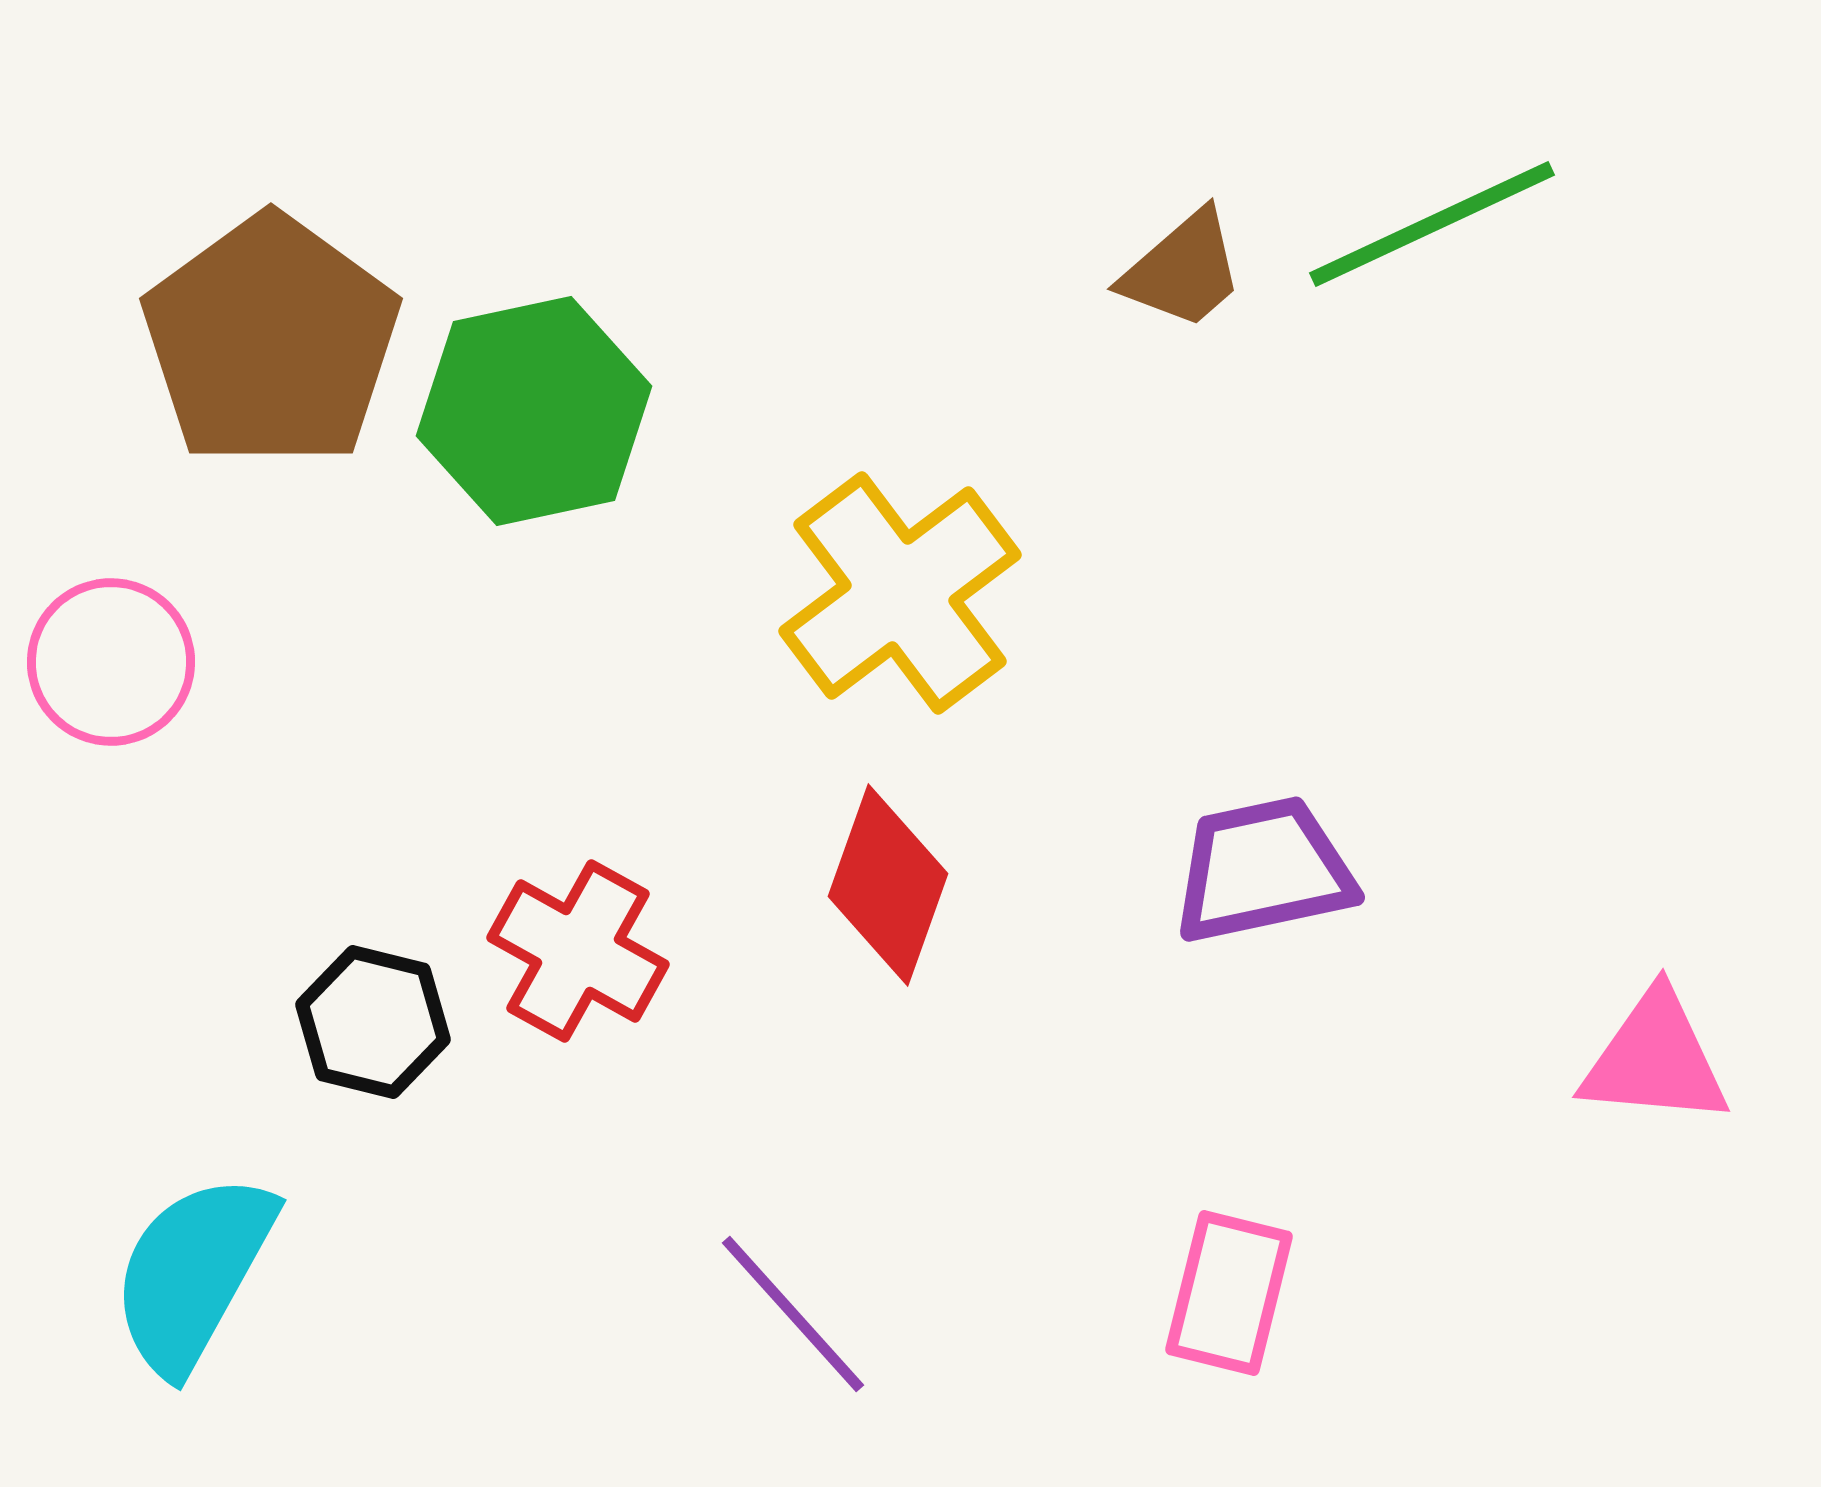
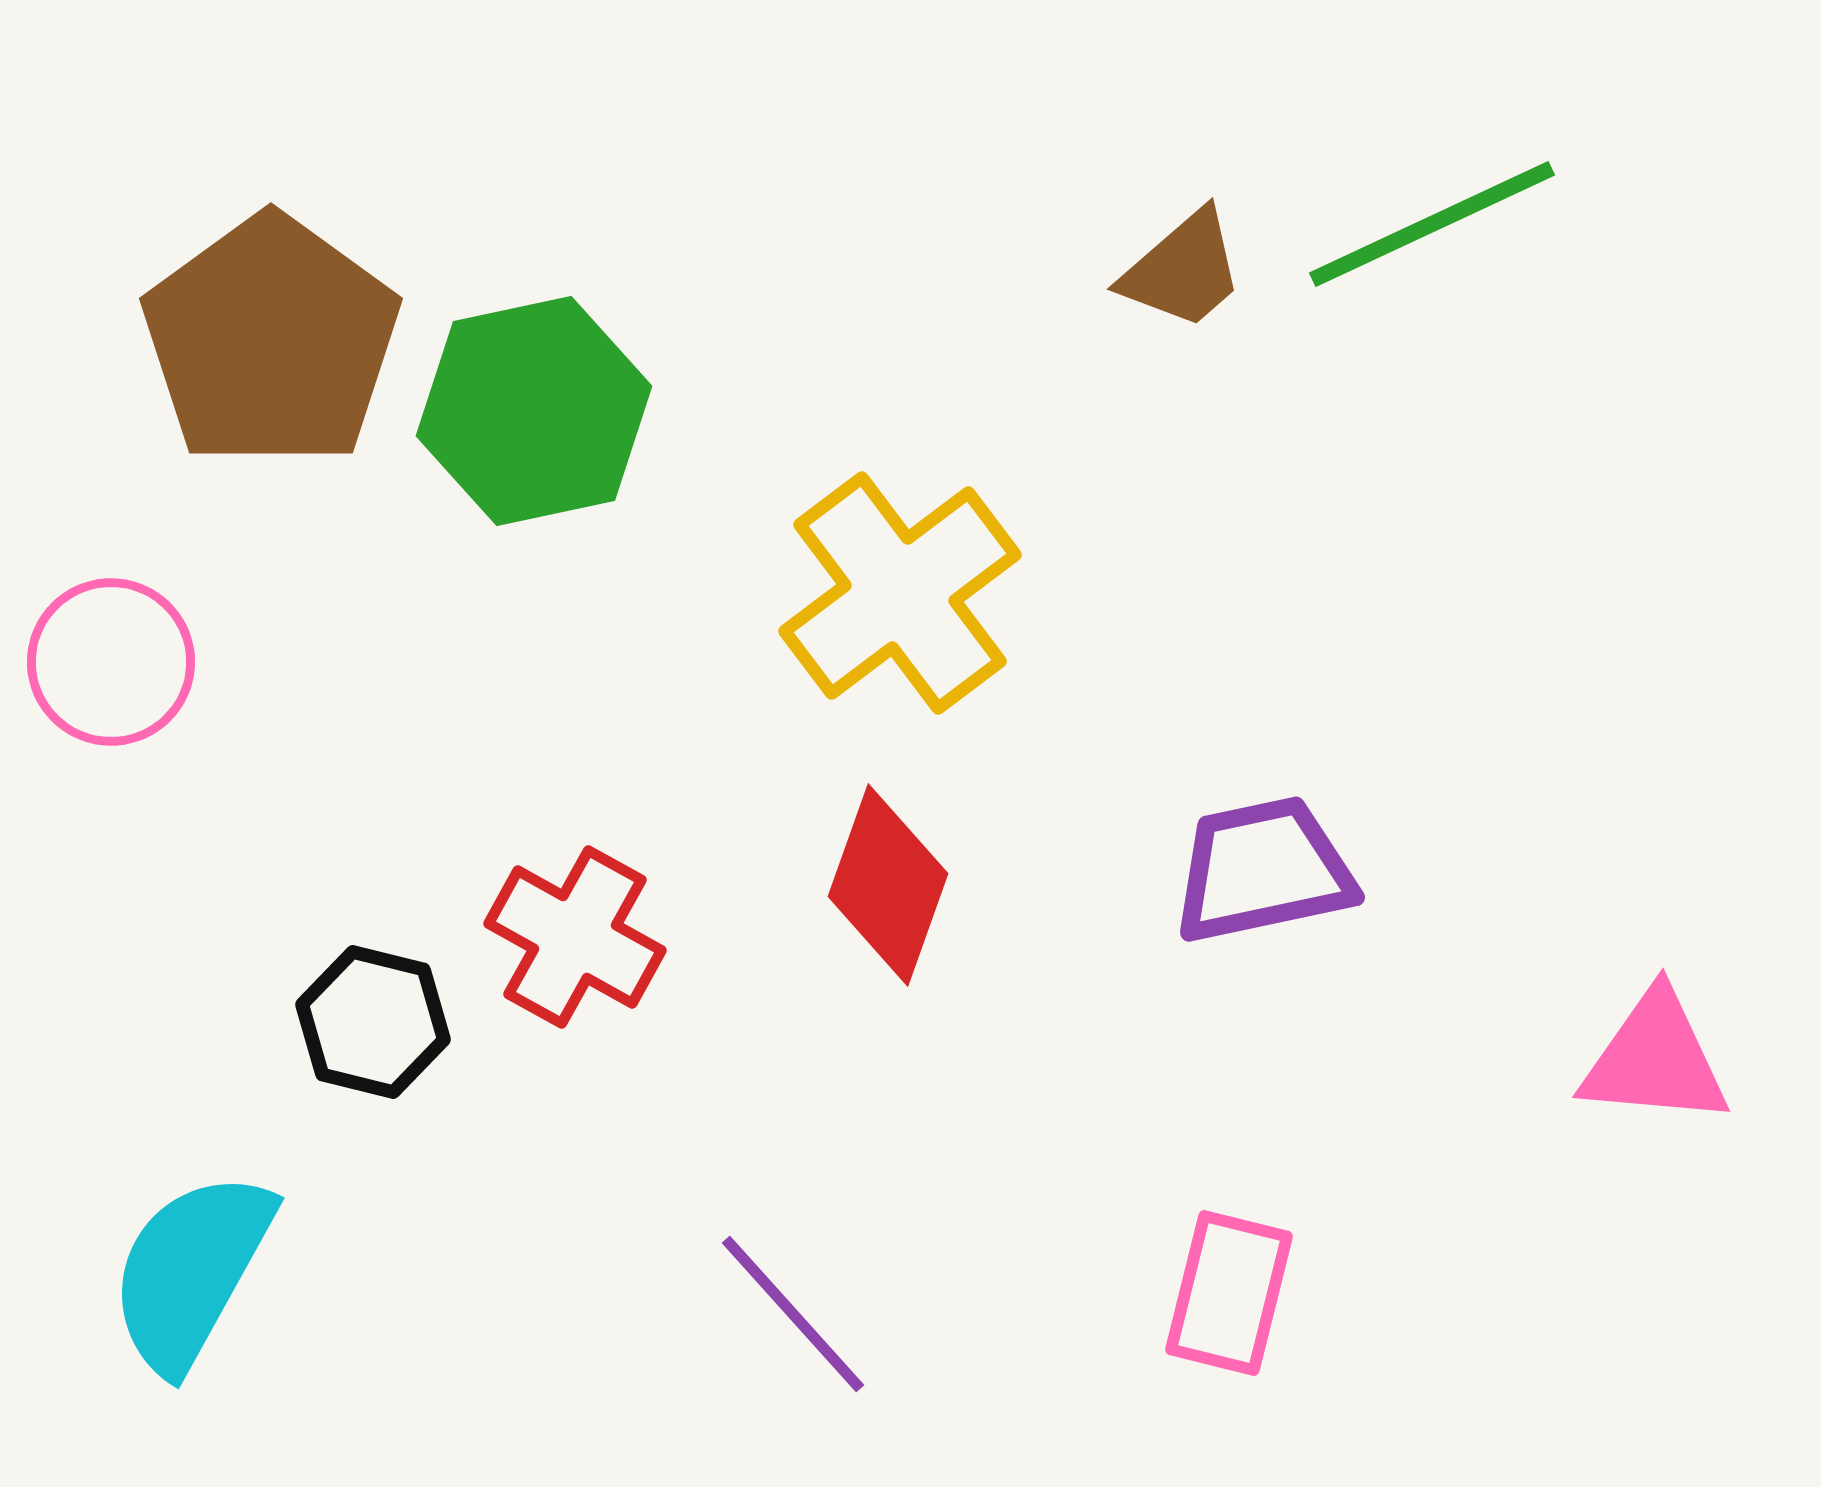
red cross: moved 3 px left, 14 px up
cyan semicircle: moved 2 px left, 2 px up
